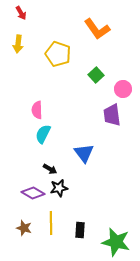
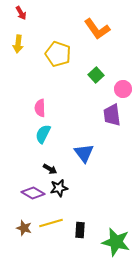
pink semicircle: moved 3 px right, 2 px up
yellow line: rotated 75 degrees clockwise
